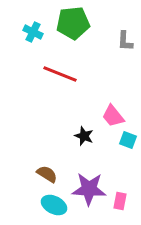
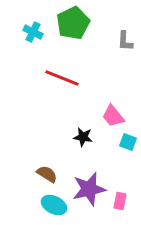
green pentagon: rotated 20 degrees counterclockwise
red line: moved 2 px right, 4 px down
black star: moved 1 px left, 1 px down; rotated 12 degrees counterclockwise
cyan square: moved 2 px down
purple star: rotated 16 degrees counterclockwise
